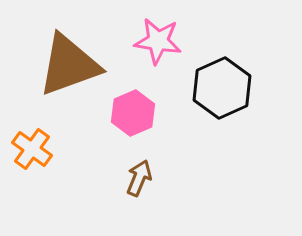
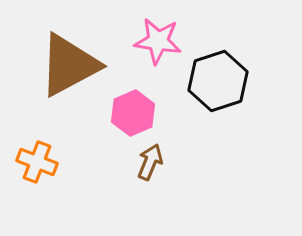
brown triangle: rotated 8 degrees counterclockwise
black hexagon: moved 4 px left, 7 px up; rotated 6 degrees clockwise
orange cross: moved 5 px right, 13 px down; rotated 15 degrees counterclockwise
brown arrow: moved 11 px right, 16 px up
